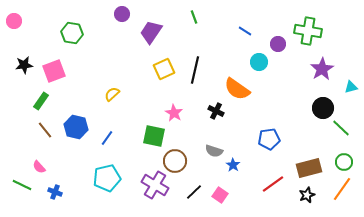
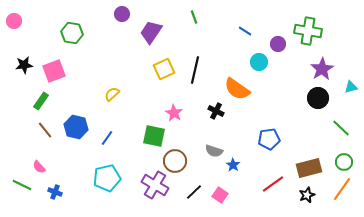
black circle at (323, 108): moved 5 px left, 10 px up
